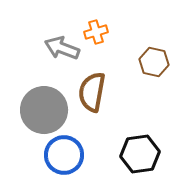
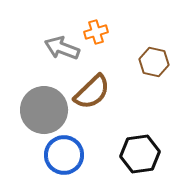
brown semicircle: rotated 144 degrees counterclockwise
